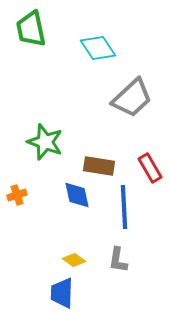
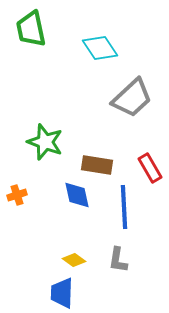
cyan diamond: moved 2 px right
brown rectangle: moved 2 px left, 1 px up
